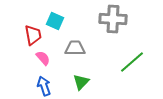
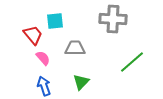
cyan square: rotated 30 degrees counterclockwise
red trapezoid: rotated 30 degrees counterclockwise
